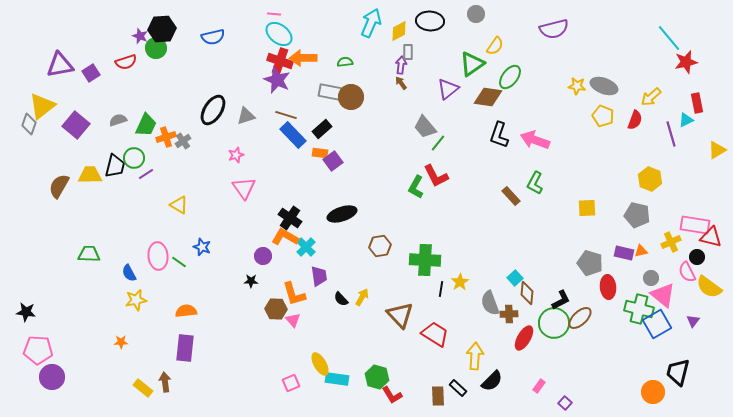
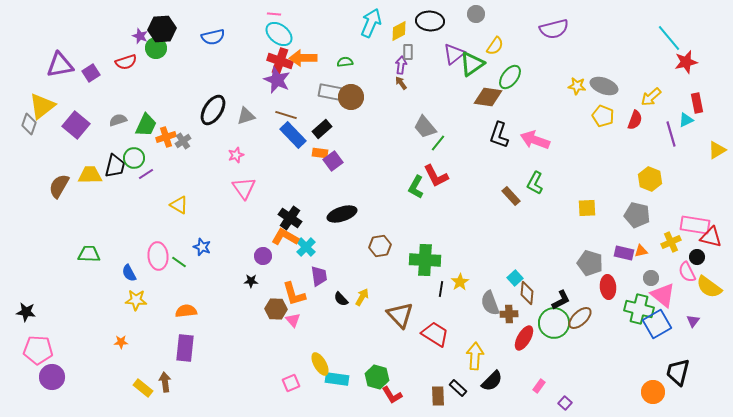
purple triangle at (448, 89): moved 6 px right, 35 px up
yellow star at (136, 300): rotated 15 degrees clockwise
